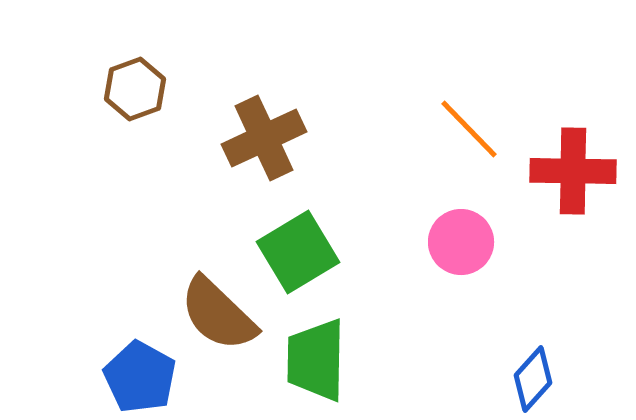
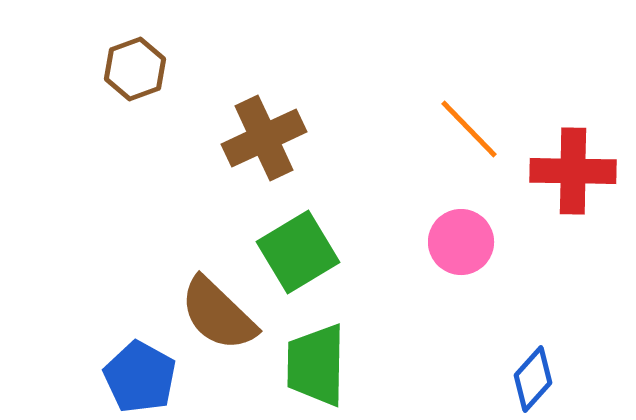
brown hexagon: moved 20 px up
green trapezoid: moved 5 px down
